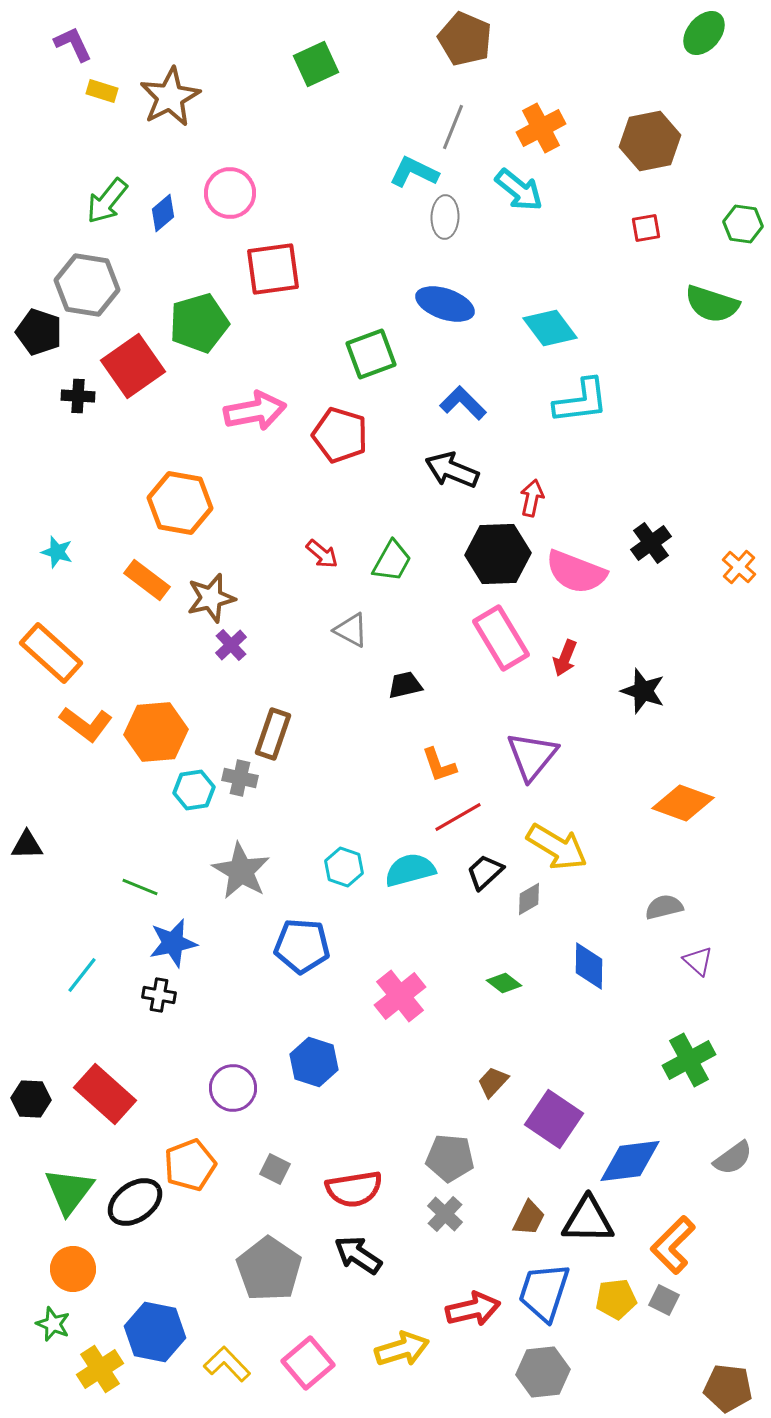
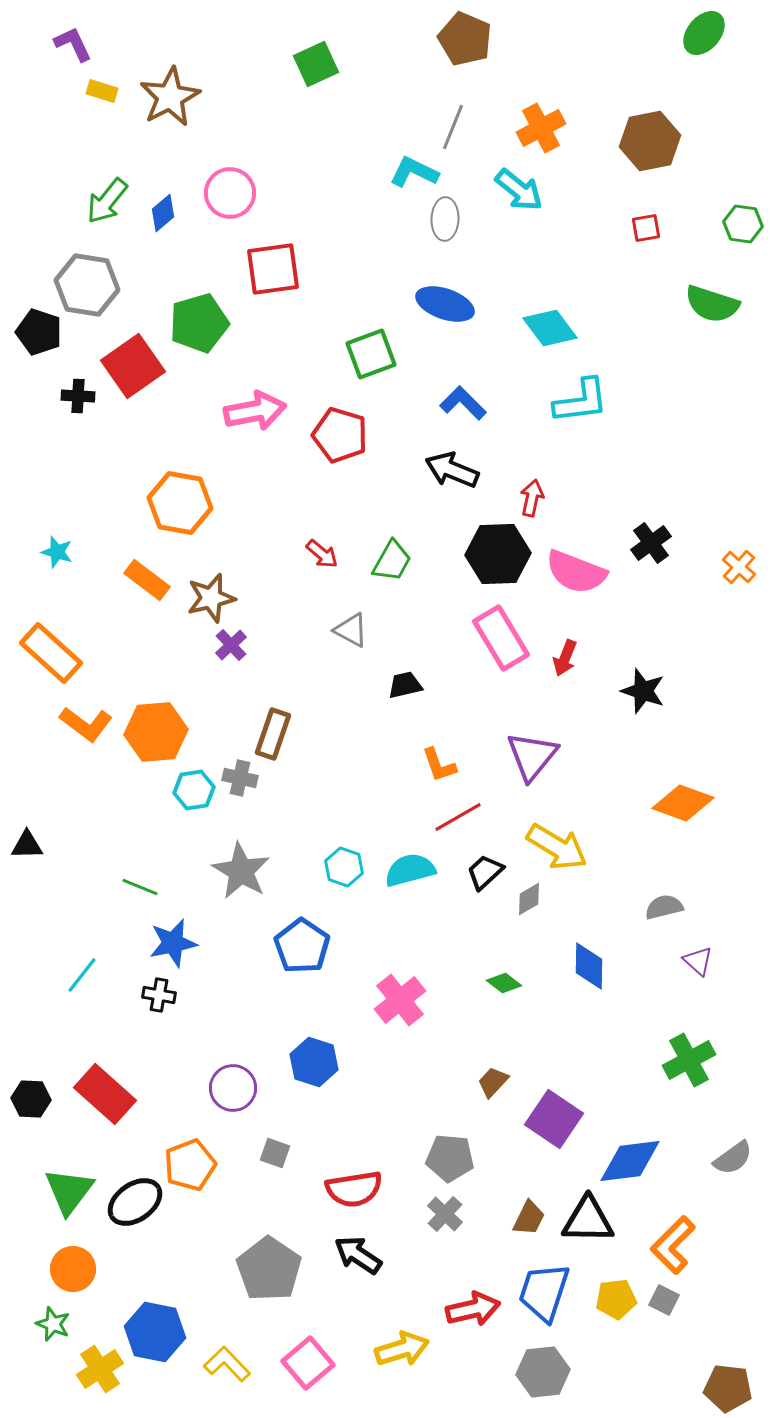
gray ellipse at (445, 217): moved 2 px down
blue pentagon at (302, 946): rotated 30 degrees clockwise
pink cross at (400, 996): moved 4 px down
gray square at (275, 1169): moved 16 px up; rotated 8 degrees counterclockwise
